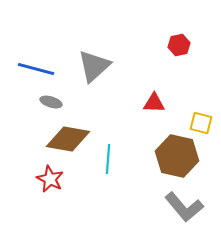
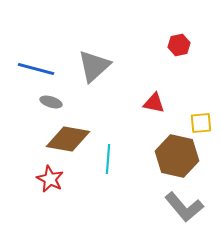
red triangle: rotated 10 degrees clockwise
yellow square: rotated 20 degrees counterclockwise
